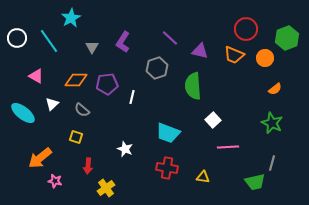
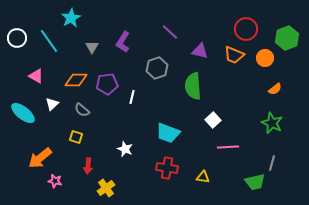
purple line: moved 6 px up
